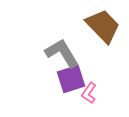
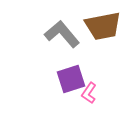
brown trapezoid: rotated 123 degrees clockwise
gray L-shape: moved 19 px up; rotated 9 degrees counterclockwise
